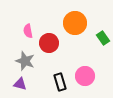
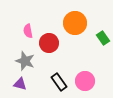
pink circle: moved 5 px down
black rectangle: moved 1 px left; rotated 18 degrees counterclockwise
